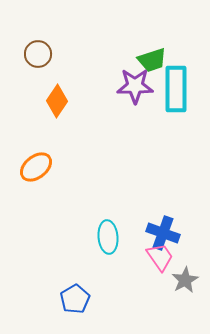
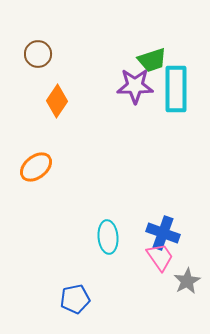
gray star: moved 2 px right, 1 px down
blue pentagon: rotated 20 degrees clockwise
